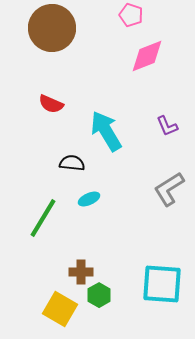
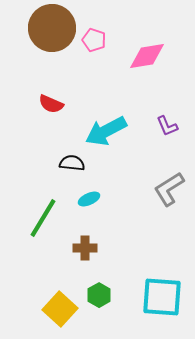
pink pentagon: moved 37 px left, 25 px down
pink diamond: rotated 12 degrees clockwise
cyan arrow: rotated 87 degrees counterclockwise
brown cross: moved 4 px right, 24 px up
cyan square: moved 13 px down
yellow square: rotated 12 degrees clockwise
